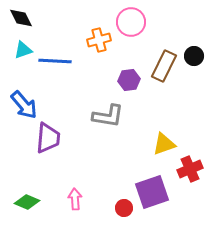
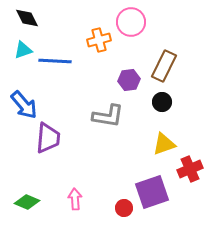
black diamond: moved 6 px right
black circle: moved 32 px left, 46 px down
